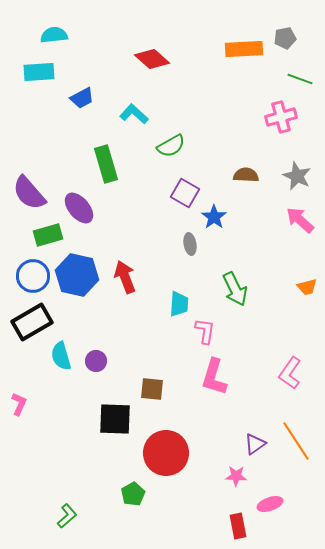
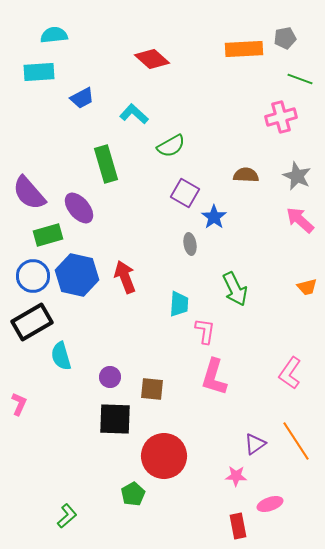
purple circle at (96, 361): moved 14 px right, 16 px down
red circle at (166, 453): moved 2 px left, 3 px down
